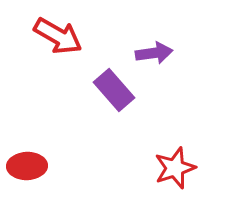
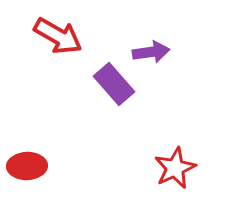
purple arrow: moved 3 px left, 1 px up
purple rectangle: moved 6 px up
red star: rotated 6 degrees counterclockwise
